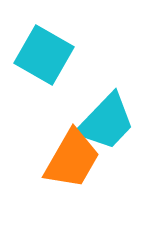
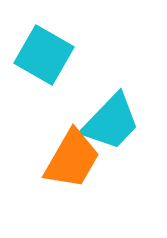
cyan trapezoid: moved 5 px right
